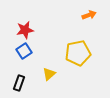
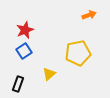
red star: rotated 12 degrees counterclockwise
black rectangle: moved 1 px left, 1 px down
